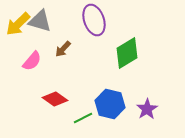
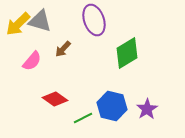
blue hexagon: moved 2 px right, 2 px down
